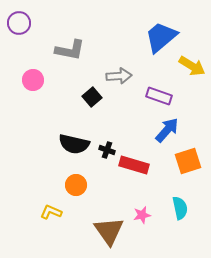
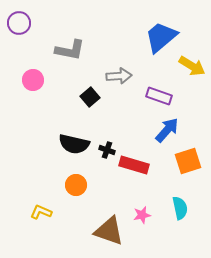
black square: moved 2 px left
yellow L-shape: moved 10 px left
brown triangle: rotated 36 degrees counterclockwise
